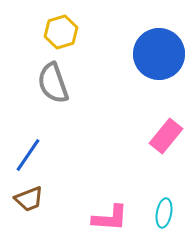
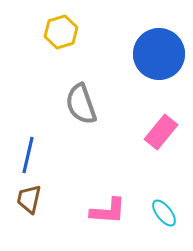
gray semicircle: moved 28 px right, 21 px down
pink rectangle: moved 5 px left, 4 px up
blue line: rotated 21 degrees counterclockwise
brown trapezoid: rotated 124 degrees clockwise
cyan ellipse: rotated 48 degrees counterclockwise
pink L-shape: moved 2 px left, 7 px up
